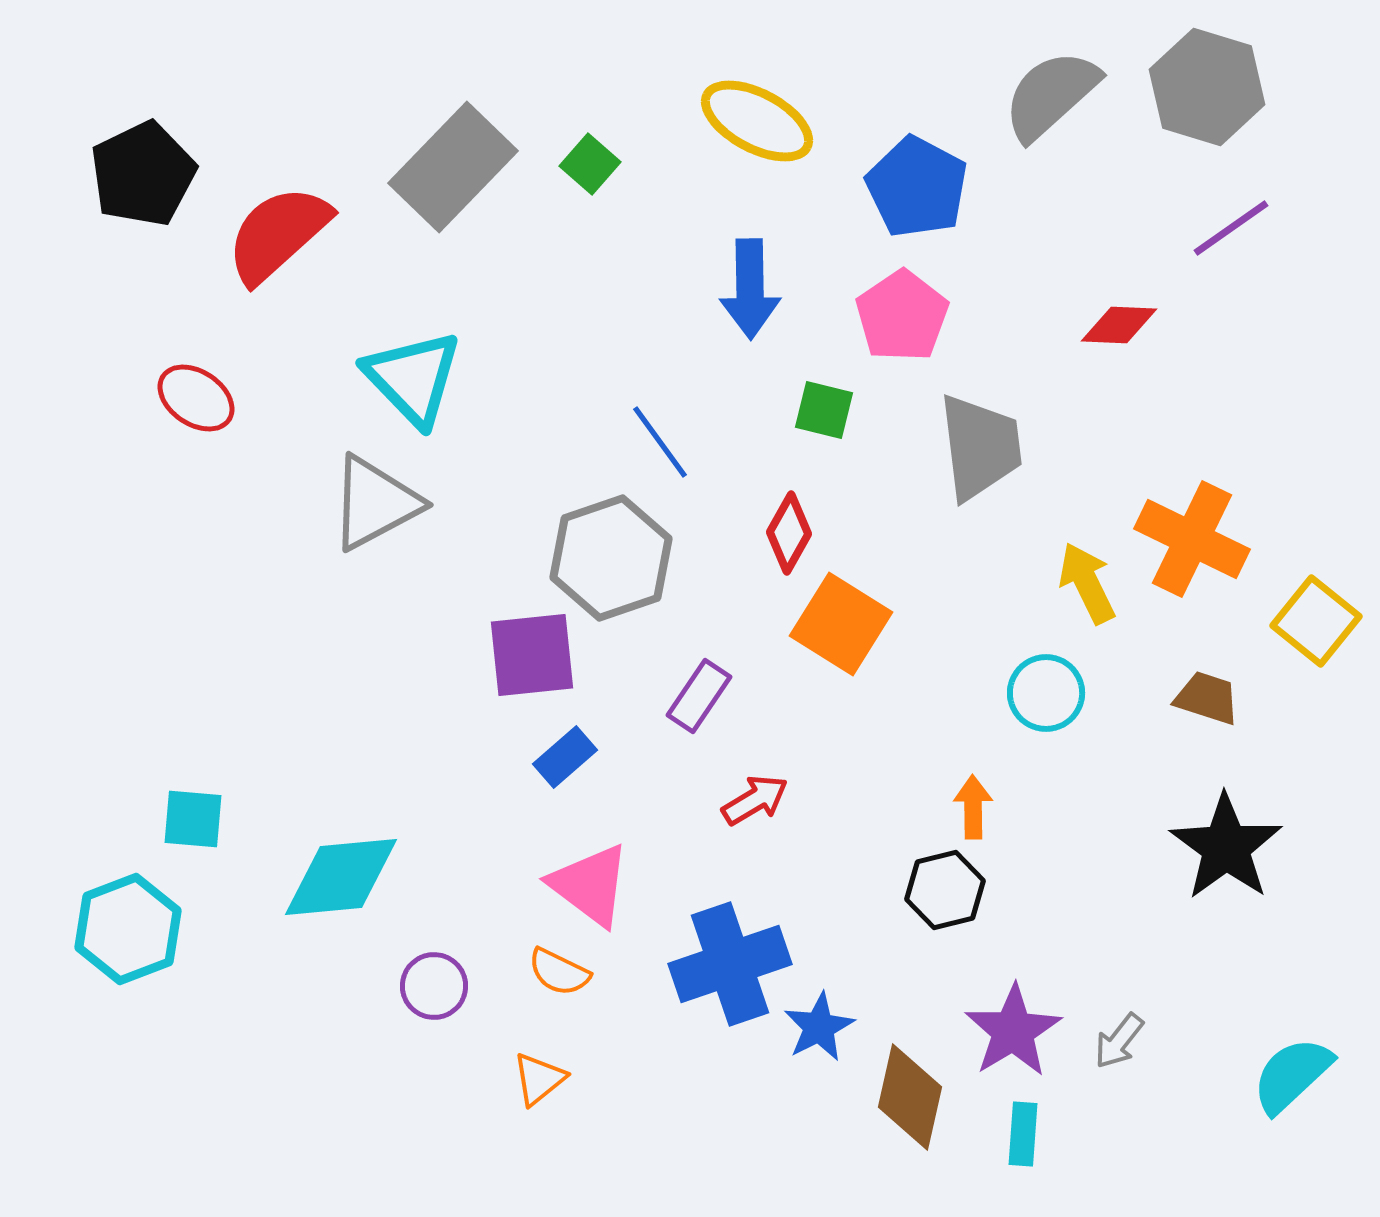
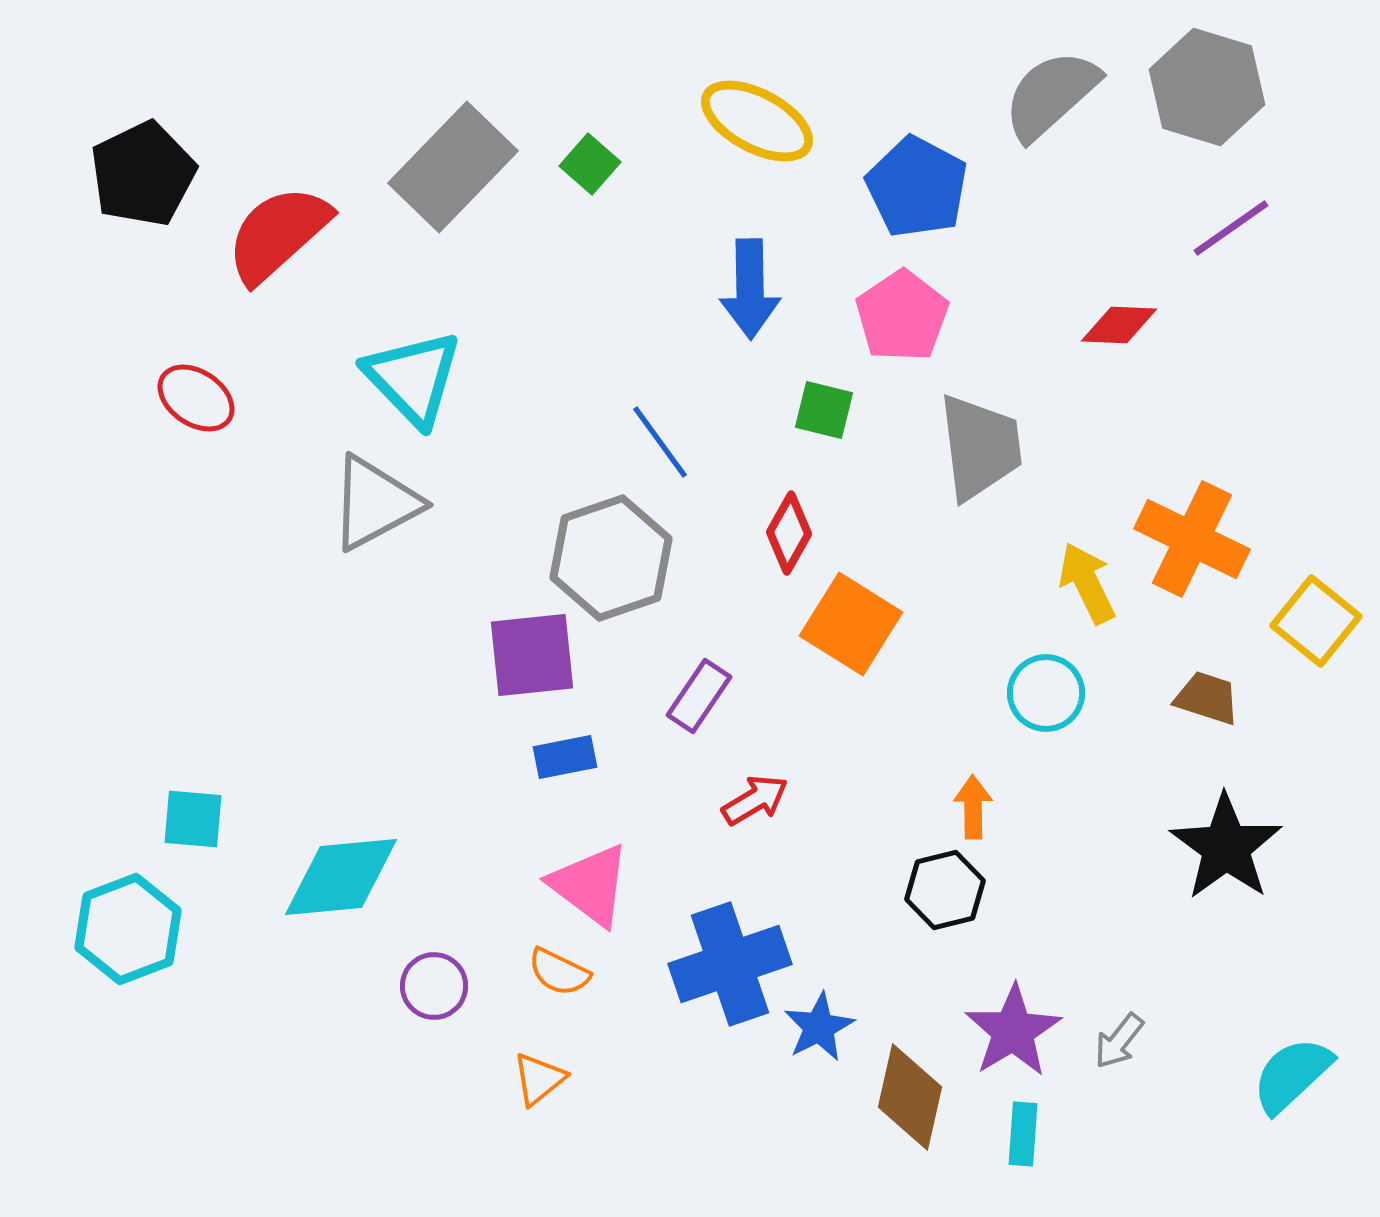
orange square at (841, 624): moved 10 px right
blue rectangle at (565, 757): rotated 30 degrees clockwise
